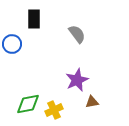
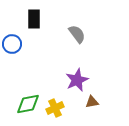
yellow cross: moved 1 px right, 2 px up
